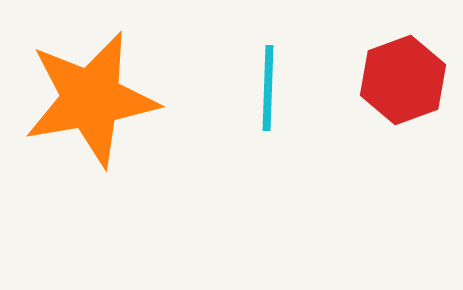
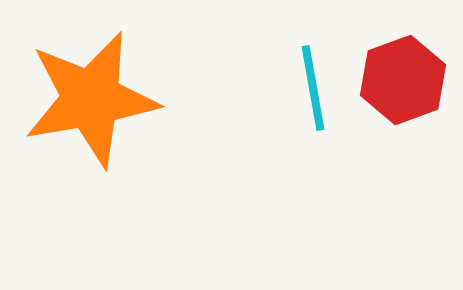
cyan line: moved 45 px right; rotated 12 degrees counterclockwise
